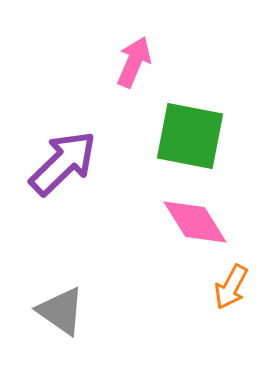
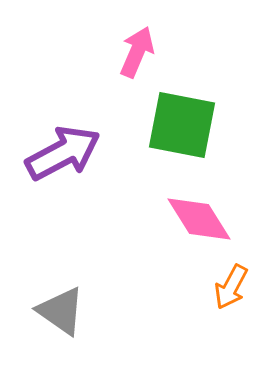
pink arrow: moved 3 px right, 10 px up
green square: moved 8 px left, 11 px up
purple arrow: moved 10 px up; rotated 16 degrees clockwise
pink diamond: moved 4 px right, 3 px up
